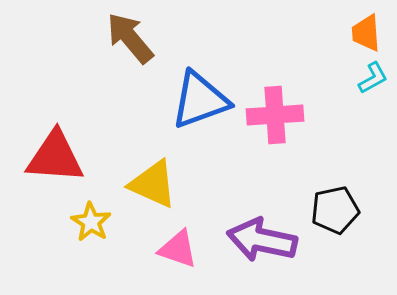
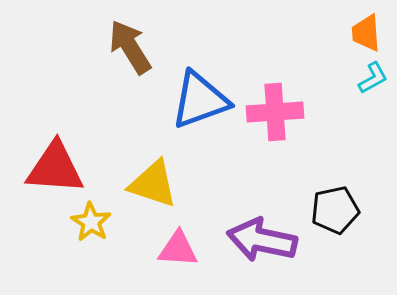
brown arrow: moved 9 px down; rotated 8 degrees clockwise
pink cross: moved 3 px up
red triangle: moved 11 px down
yellow triangle: rotated 6 degrees counterclockwise
pink triangle: rotated 15 degrees counterclockwise
